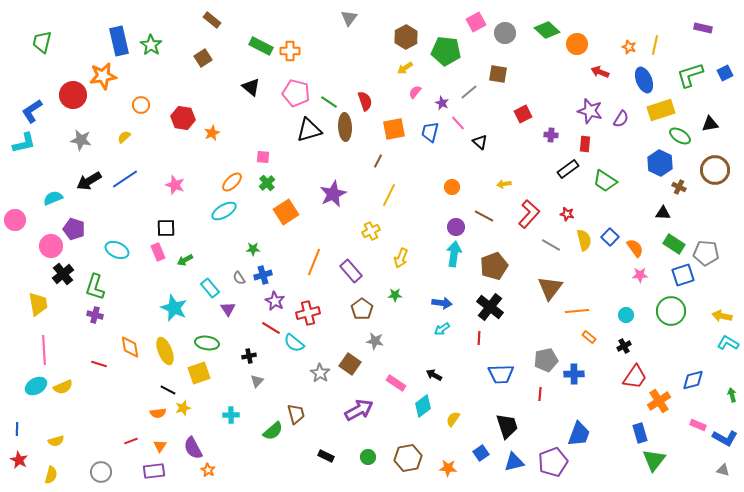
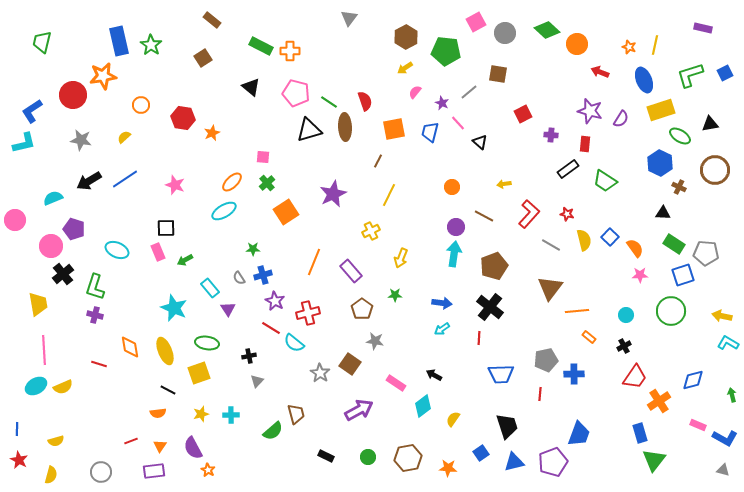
yellow star at (183, 408): moved 18 px right, 6 px down
